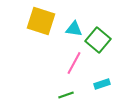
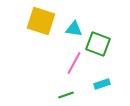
green square: moved 4 px down; rotated 20 degrees counterclockwise
